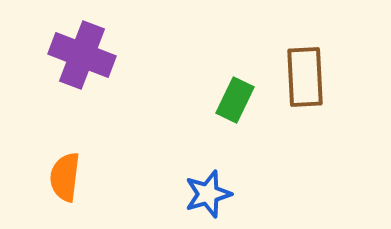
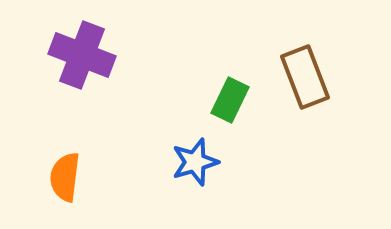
brown rectangle: rotated 18 degrees counterclockwise
green rectangle: moved 5 px left
blue star: moved 13 px left, 32 px up
